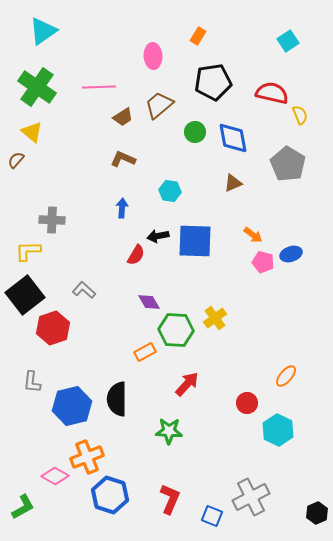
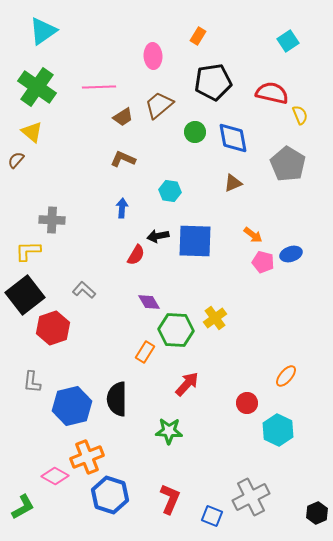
orange rectangle at (145, 352): rotated 30 degrees counterclockwise
